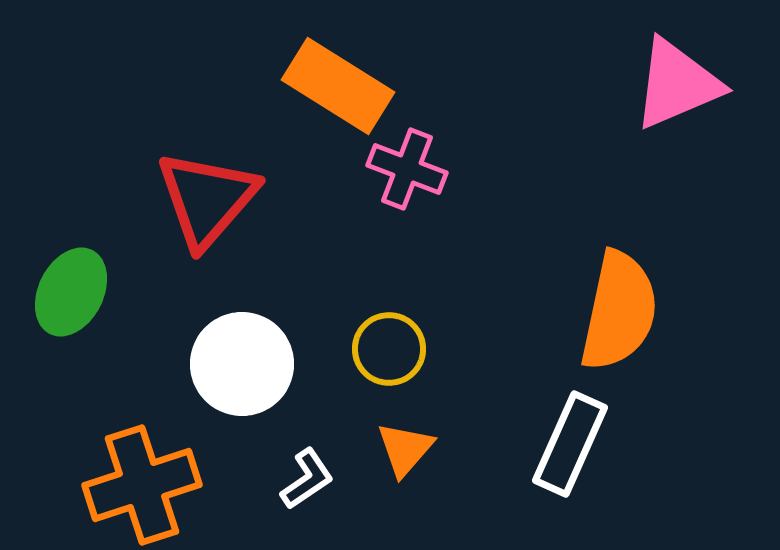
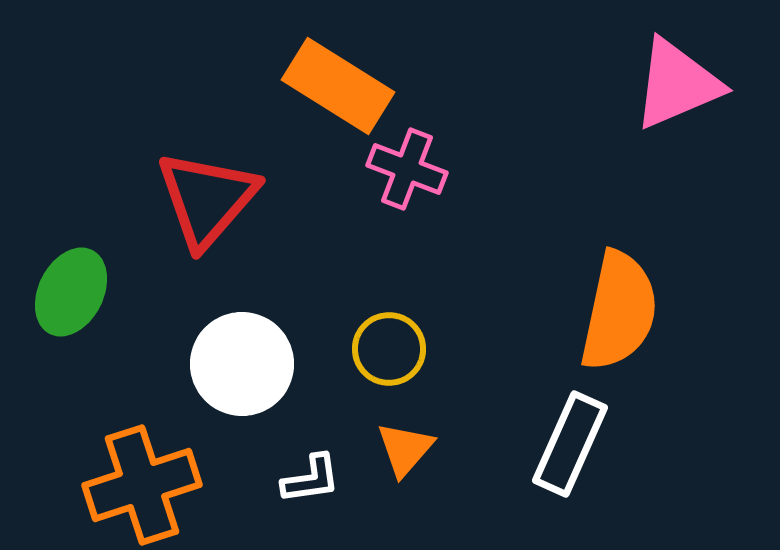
white L-shape: moved 4 px right; rotated 26 degrees clockwise
